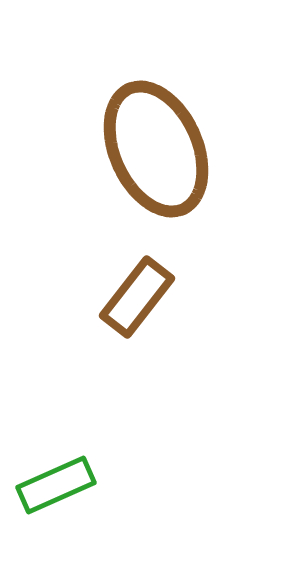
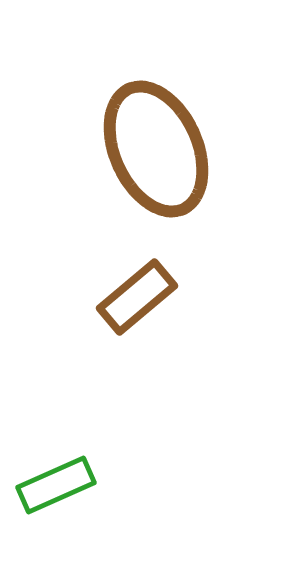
brown rectangle: rotated 12 degrees clockwise
